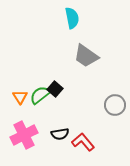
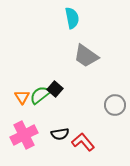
orange triangle: moved 2 px right
